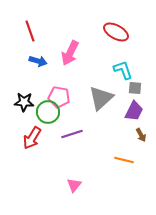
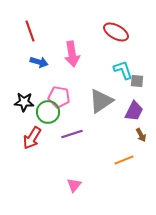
pink arrow: moved 2 px right, 1 px down; rotated 35 degrees counterclockwise
blue arrow: moved 1 px right, 1 px down
gray square: moved 2 px right, 7 px up
gray triangle: moved 3 px down; rotated 8 degrees clockwise
orange line: rotated 36 degrees counterclockwise
